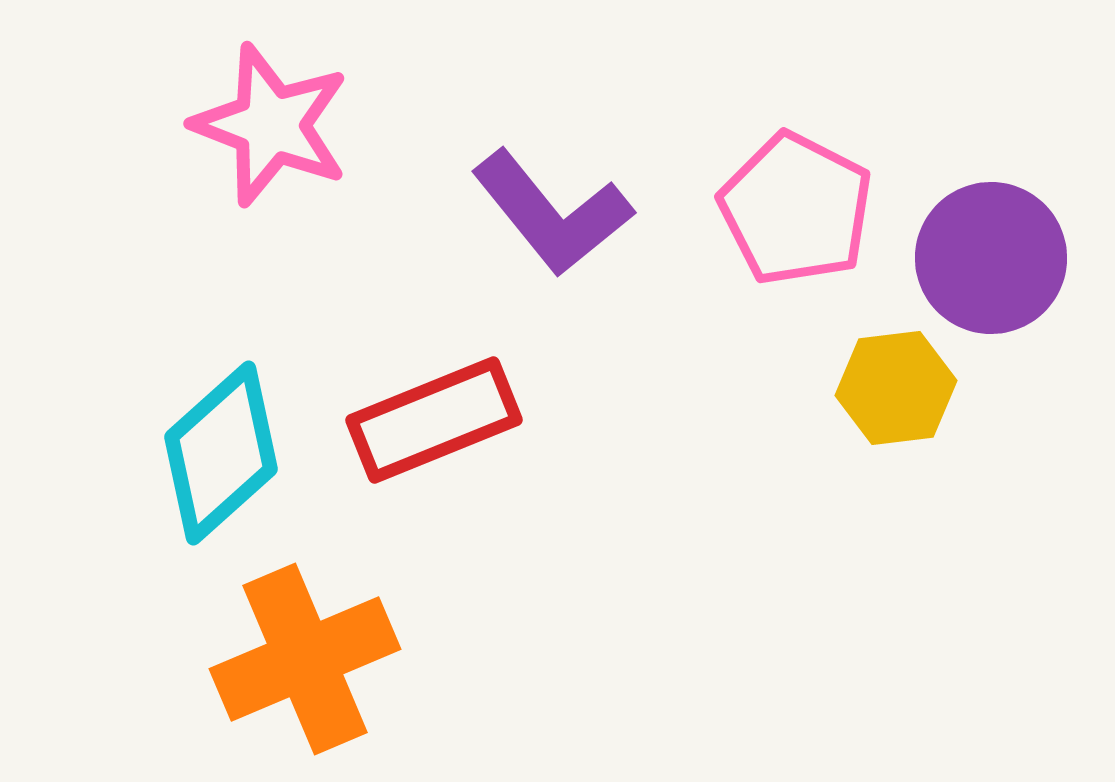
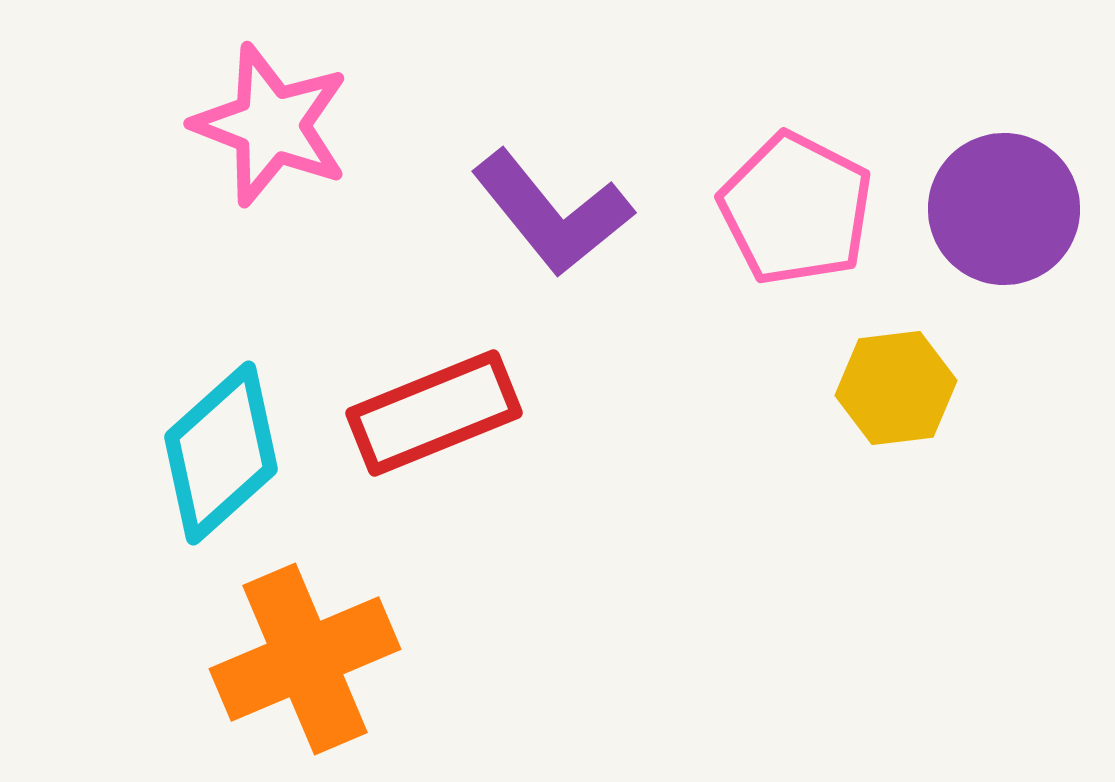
purple circle: moved 13 px right, 49 px up
red rectangle: moved 7 px up
